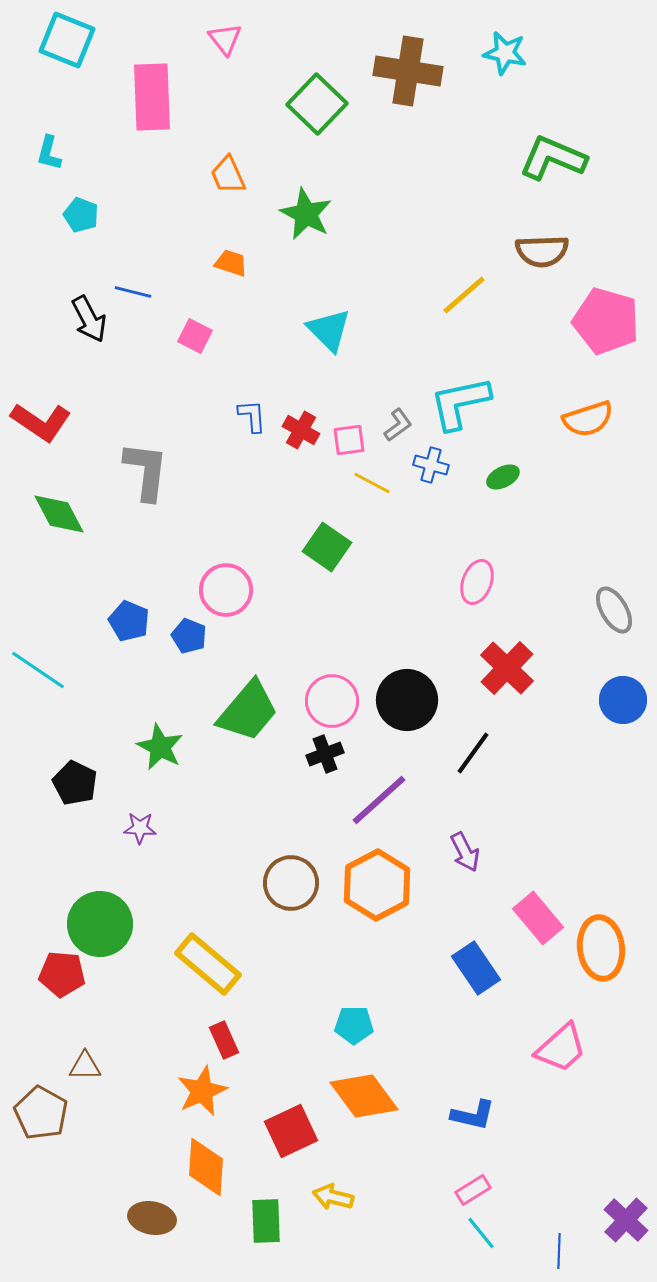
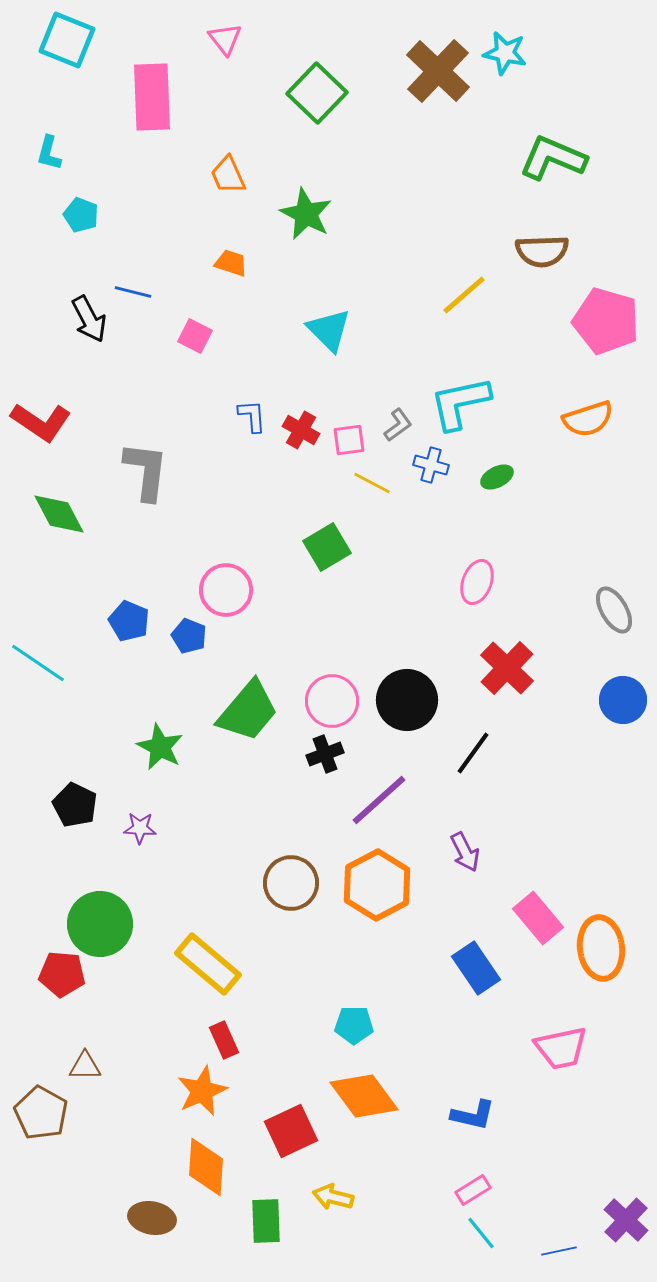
brown cross at (408, 71): moved 30 px right; rotated 34 degrees clockwise
green square at (317, 104): moved 11 px up
green ellipse at (503, 477): moved 6 px left
green square at (327, 547): rotated 24 degrees clockwise
cyan line at (38, 670): moved 7 px up
black pentagon at (75, 783): moved 22 px down
pink trapezoid at (561, 1048): rotated 30 degrees clockwise
blue line at (559, 1251): rotated 76 degrees clockwise
